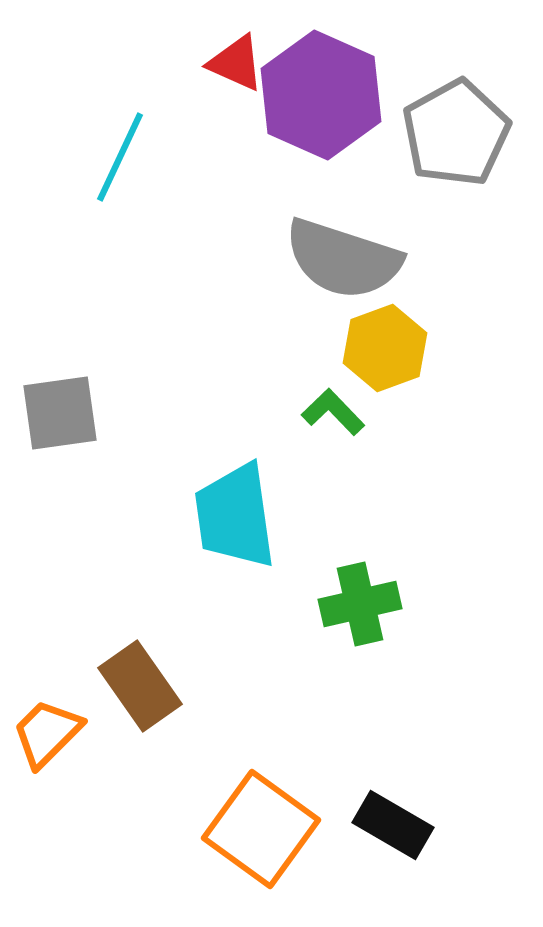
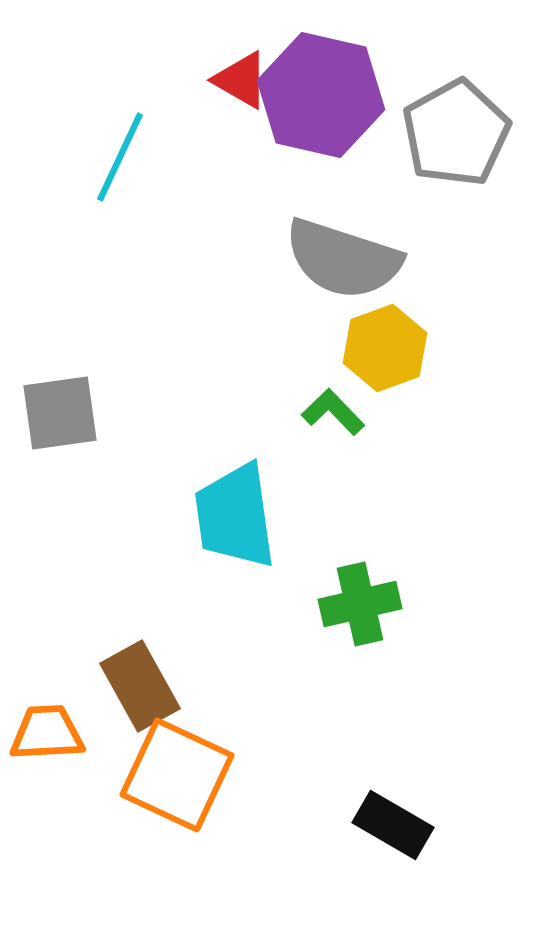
red triangle: moved 5 px right, 17 px down; rotated 6 degrees clockwise
purple hexagon: rotated 11 degrees counterclockwise
brown rectangle: rotated 6 degrees clockwise
orange trapezoid: rotated 42 degrees clockwise
orange square: moved 84 px left, 54 px up; rotated 11 degrees counterclockwise
